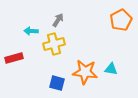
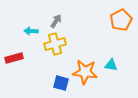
gray arrow: moved 2 px left, 1 px down
yellow cross: moved 1 px right
cyan triangle: moved 4 px up
blue square: moved 4 px right
